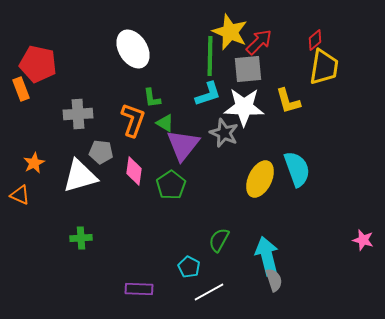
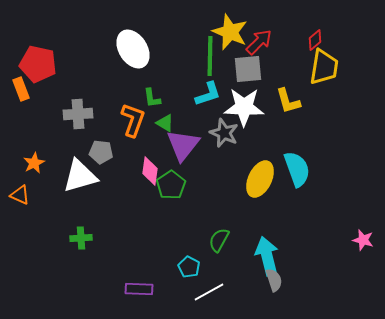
pink diamond: moved 16 px right
